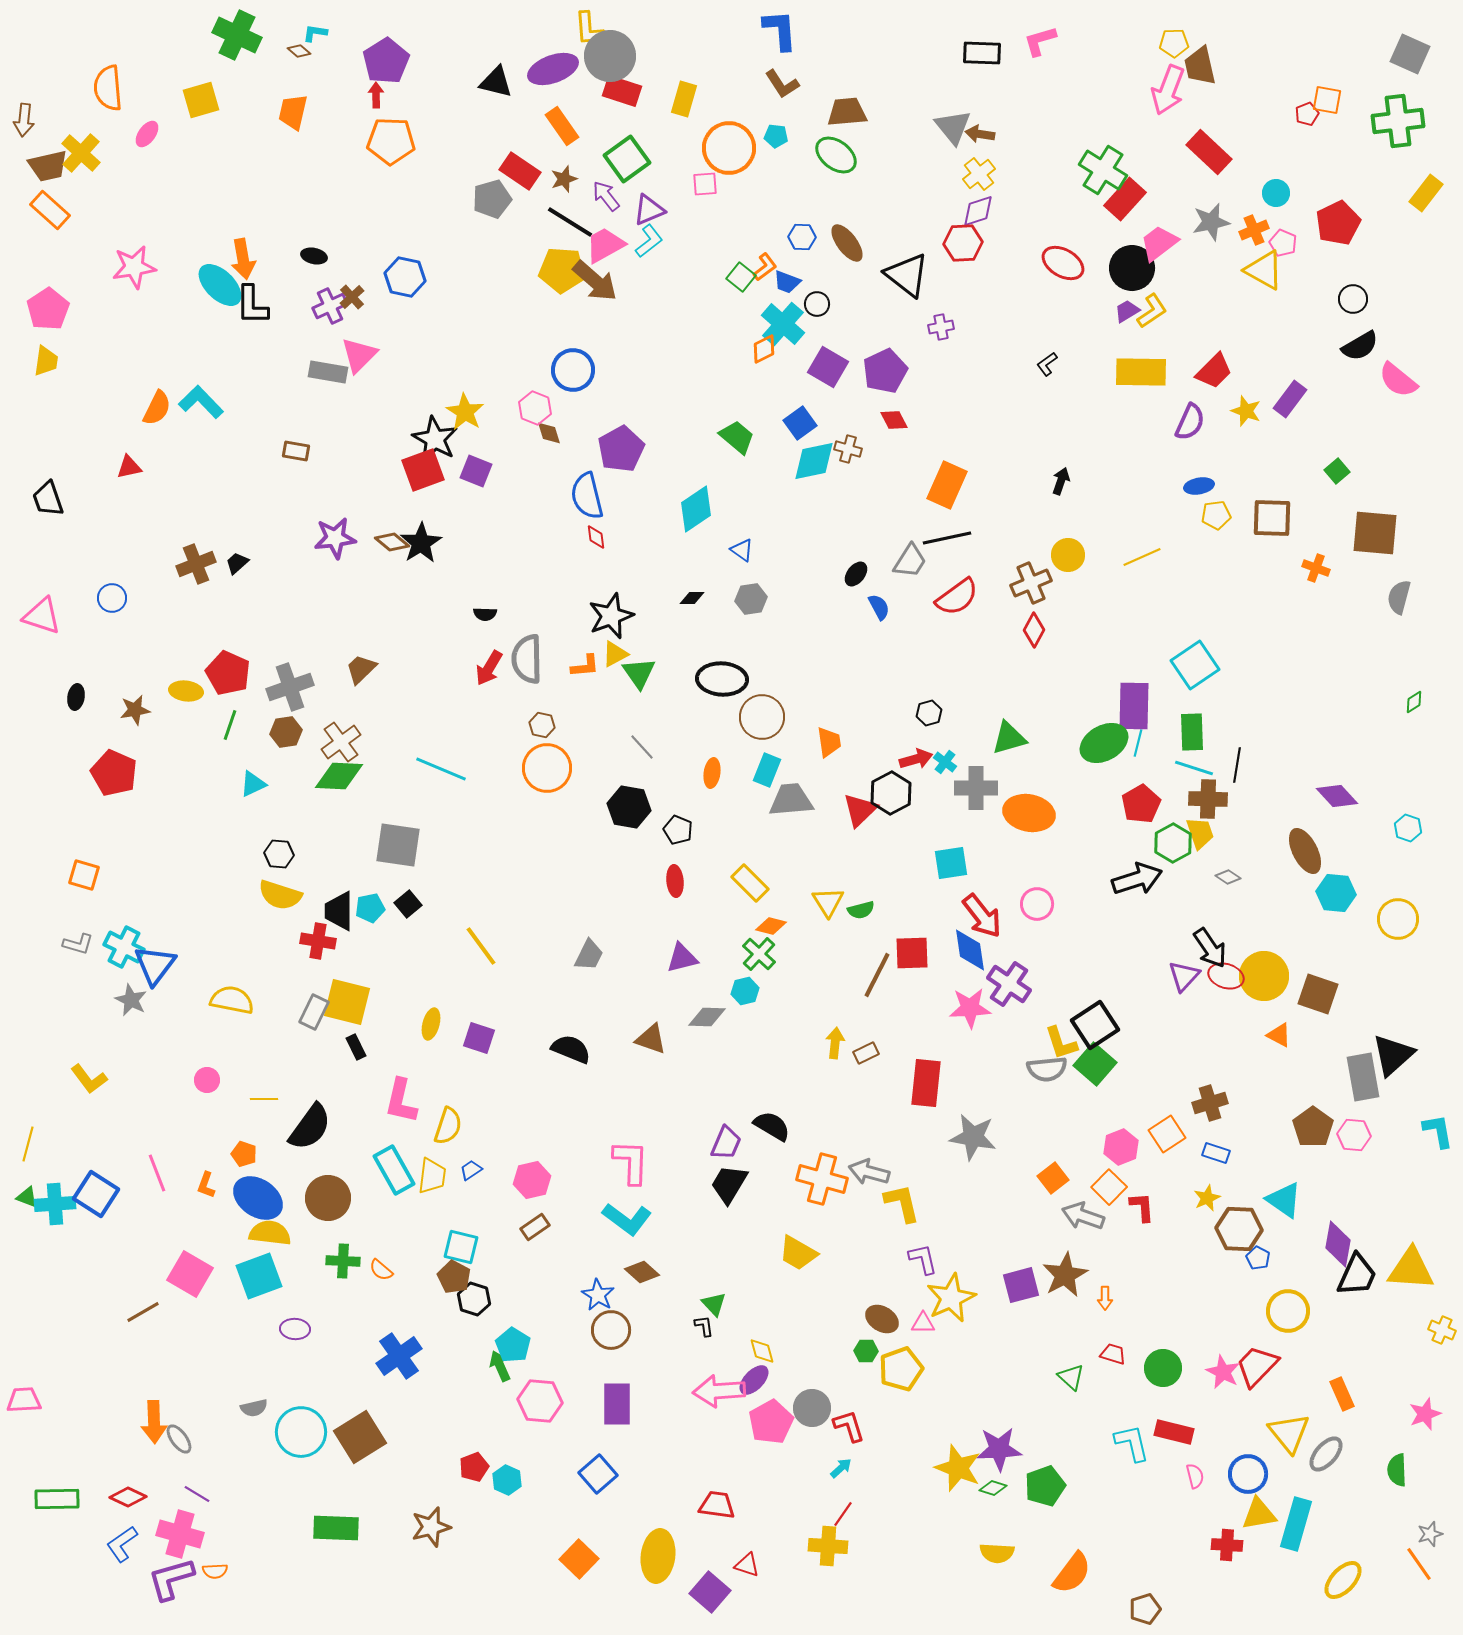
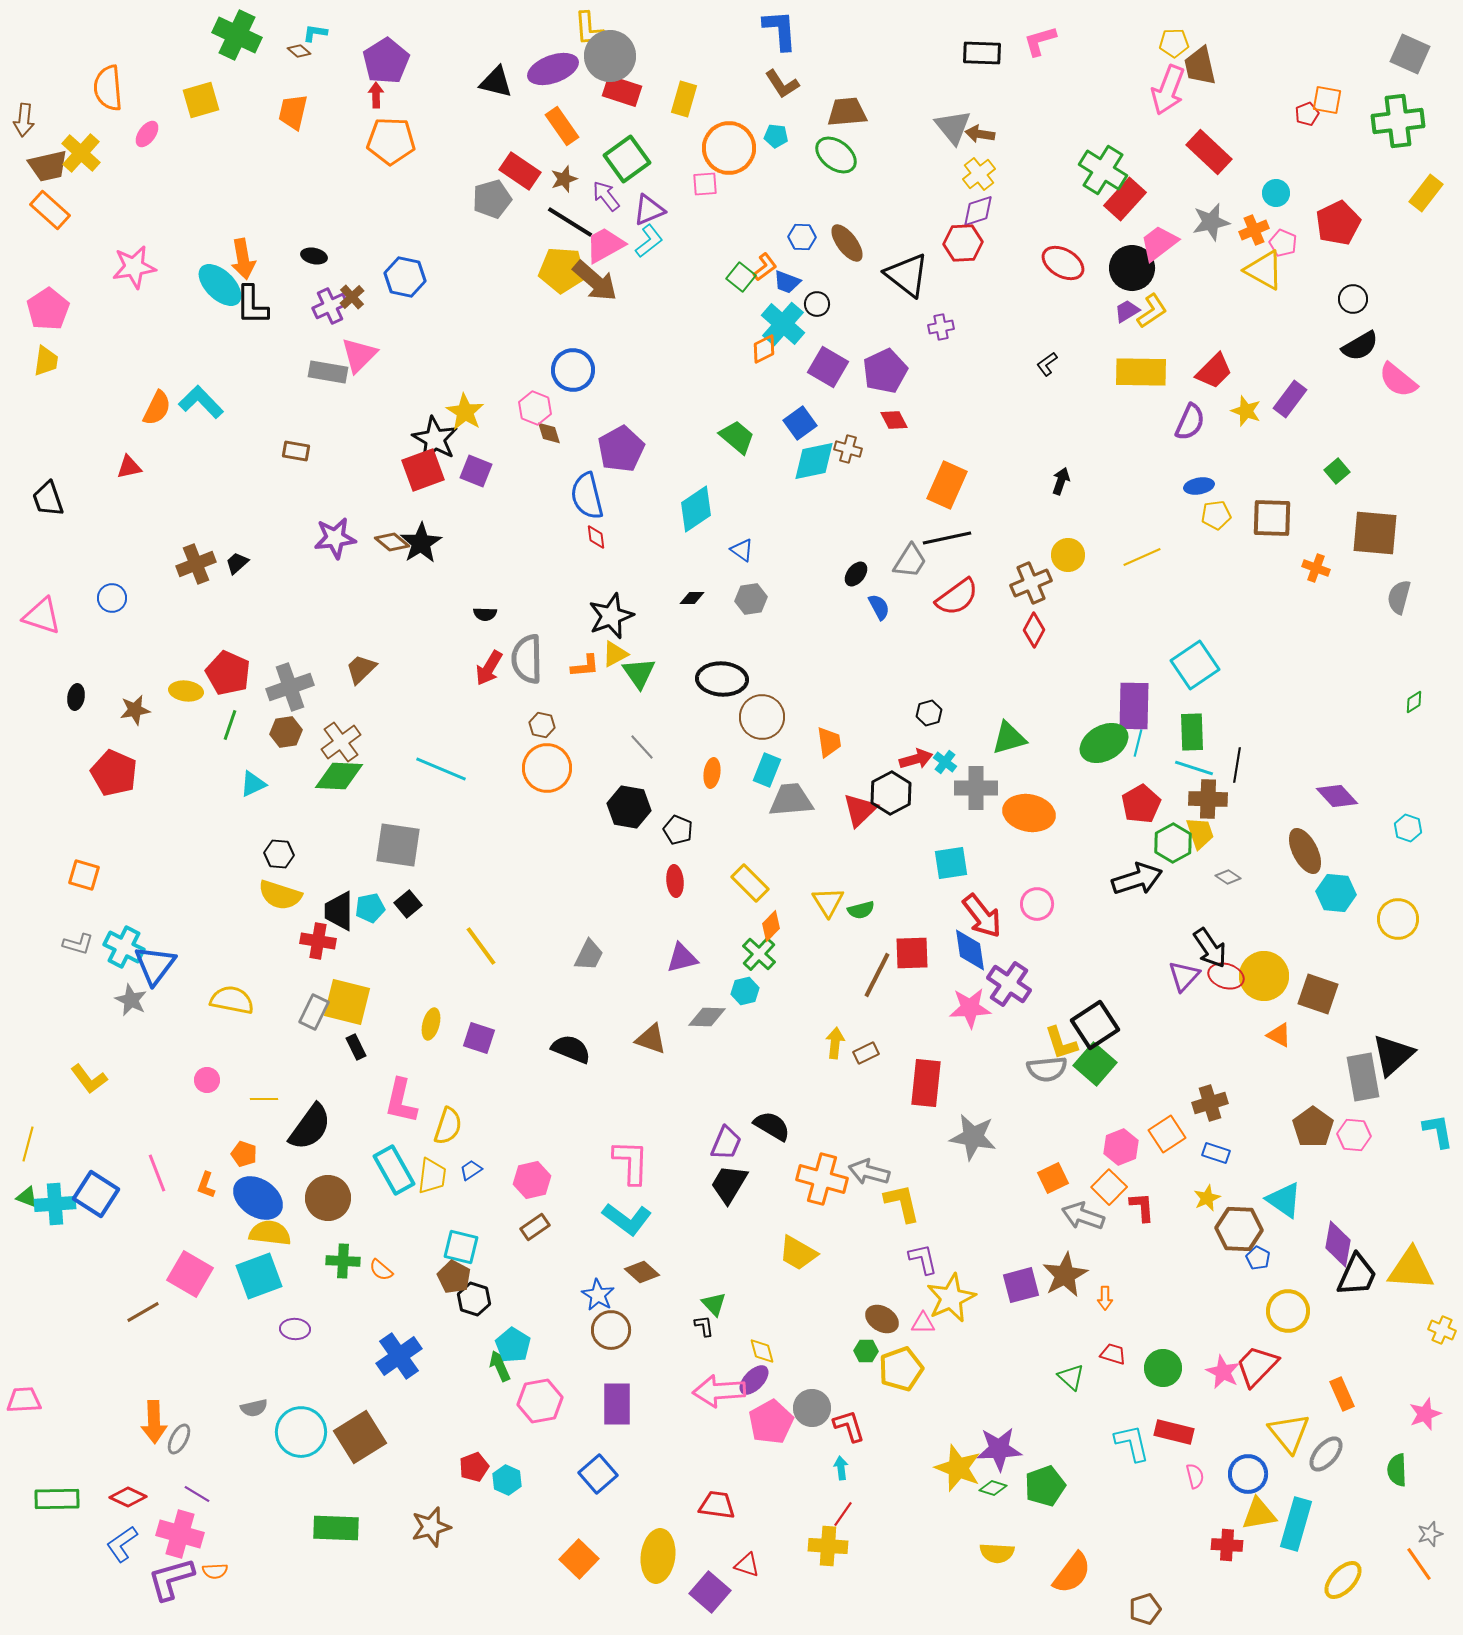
orange diamond at (771, 926): rotated 60 degrees counterclockwise
orange square at (1053, 1178): rotated 12 degrees clockwise
pink hexagon at (540, 1401): rotated 15 degrees counterclockwise
gray ellipse at (179, 1439): rotated 64 degrees clockwise
cyan arrow at (841, 1468): rotated 55 degrees counterclockwise
